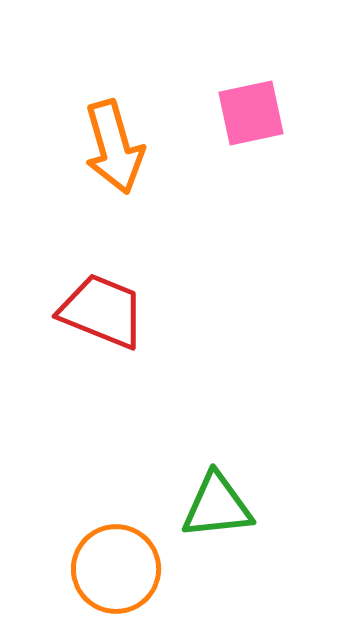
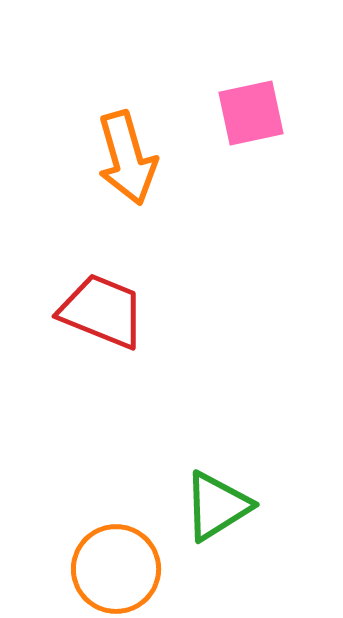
orange arrow: moved 13 px right, 11 px down
green triangle: rotated 26 degrees counterclockwise
